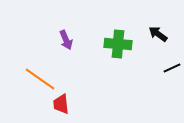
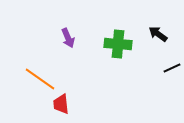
purple arrow: moved 2 px right, 2 px up
